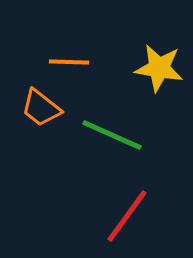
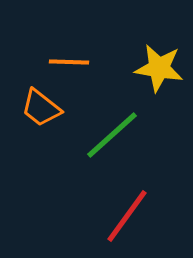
green line: rotated 66 degrees counterclockwise
